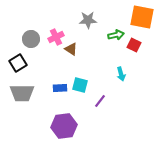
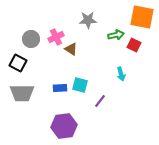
black square: rotated 30 degrees counterclockwise
